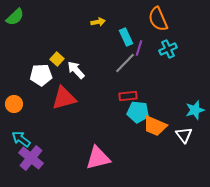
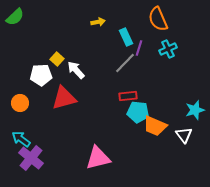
orange circle: moved 6 px right, 1 px up
